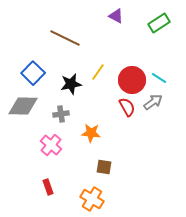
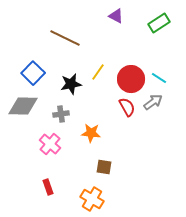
red circle: moved 1 px left, 1 px up
pink cross: moved 1 px left, 1 px up
